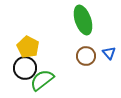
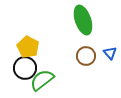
blue triangle: moved 1 px right
